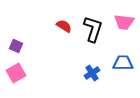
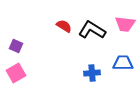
pink trapezoid: moved 1 px right, 2 px down
black L-shape: moved 1 px left, 1 px down; rotated 76 degrees counterclockwise
blue cross: rotated 28 degrees clockwise
